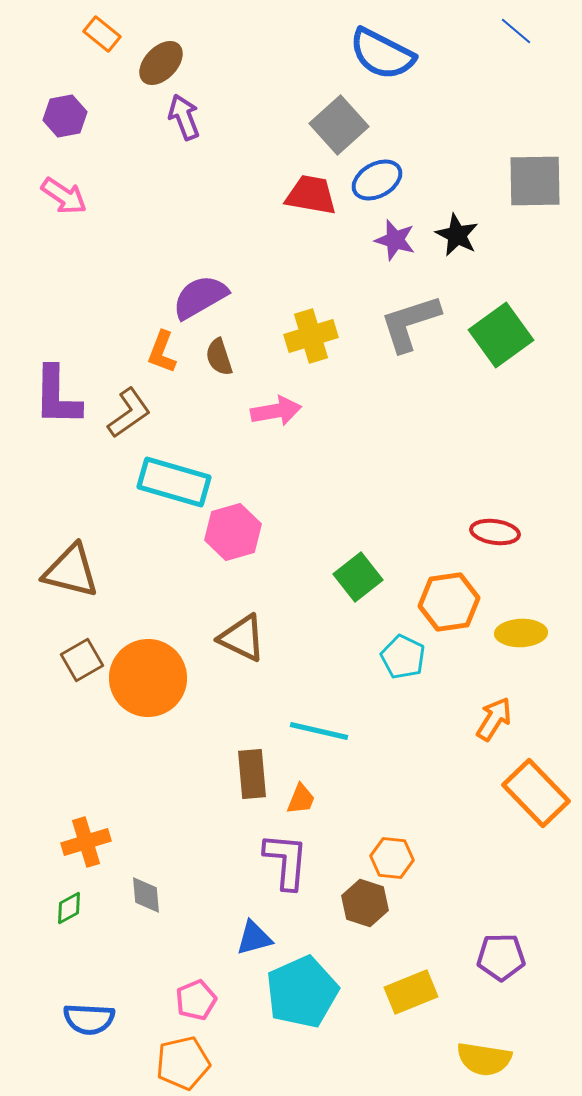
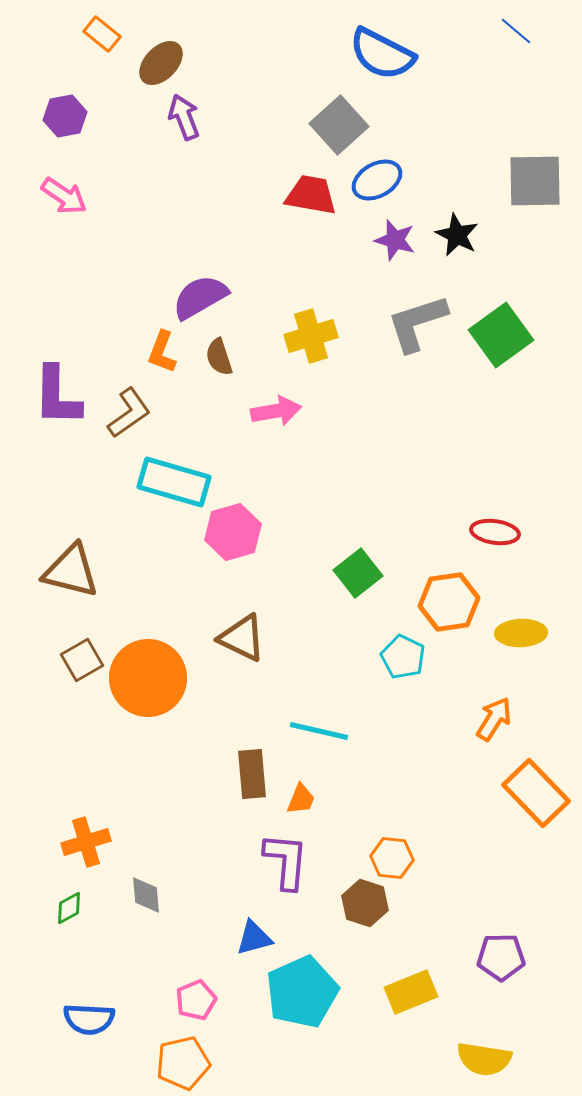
gray L-shape at (410, 323): moved 7 px right
green square at (358, 577): moved 4 px up
